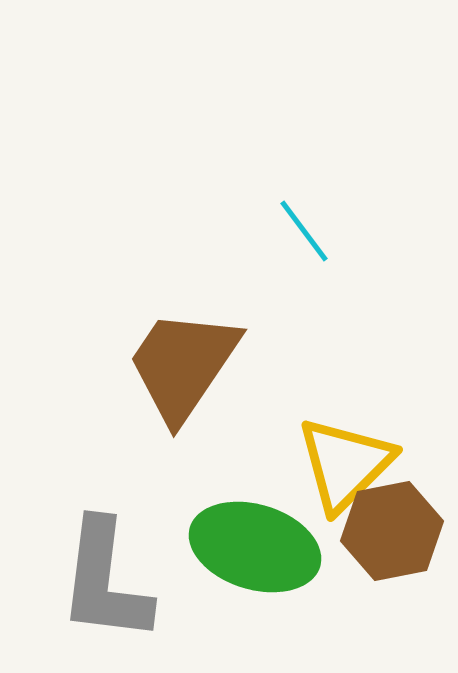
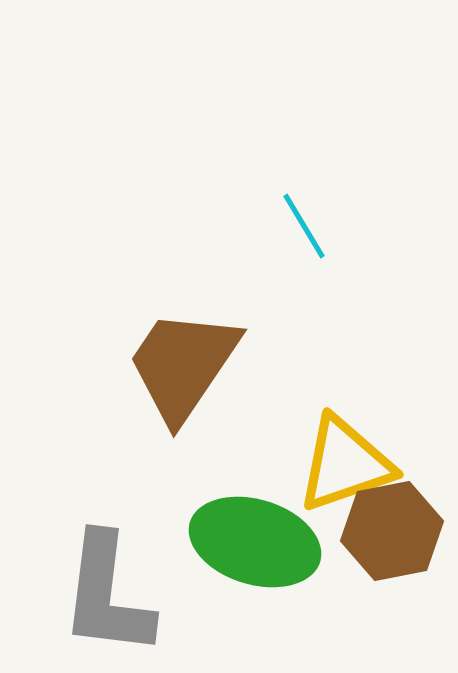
cyan line: moved 5 px up; rotated 6 degrees clockwise
yellow triangle: rotated 26 degrees clockwise
green ellipse: moved 5 px up
gray L-shape: moved 2 px right, 14 px down
